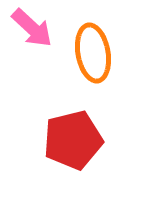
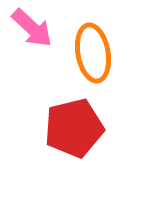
red pentagon: moved 1 px right, 12 px up
